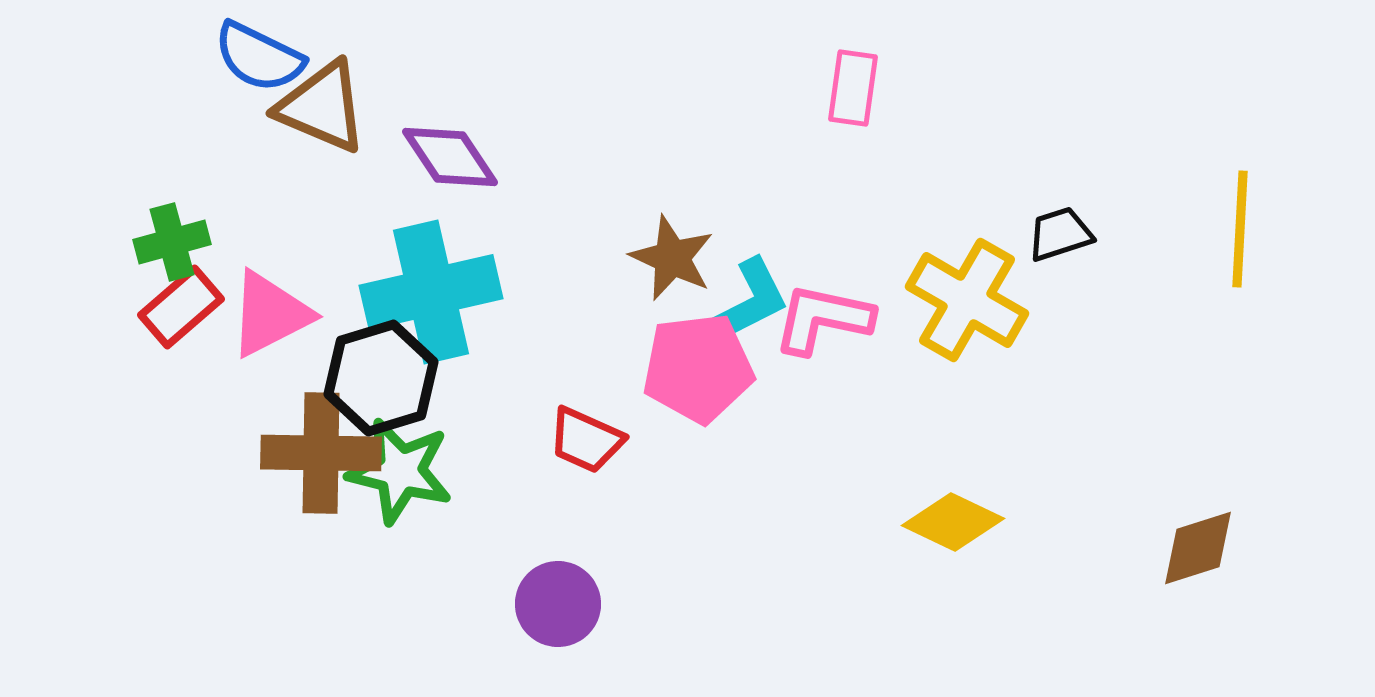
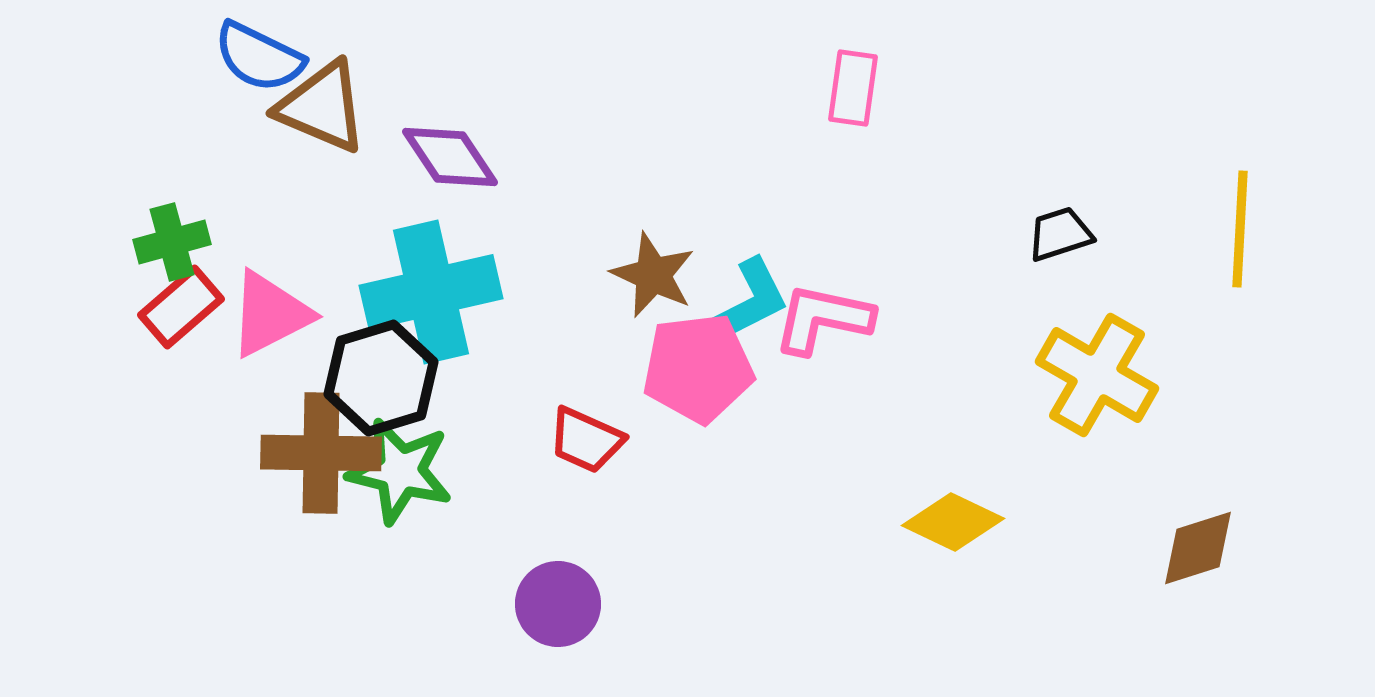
brown star: moved 19 px left, 17 px down
yellow cross: moved 130 px right, 75 px down
